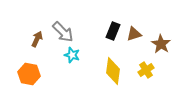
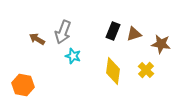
gray arrow: rotated 65 degrees clockwise
brown arrow: rotated 84 degrees counterclockwise
brown star: rotated 24 degrees counterclockwise
cyan star: moved 1 px right, 1 px down
yellow cross: rotated 14 degrees counterclockwise
orange hexagon: moved 6 px left, 11 px down
